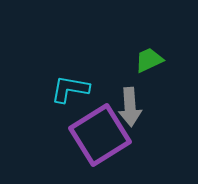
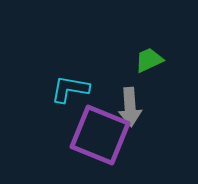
purple square: rotated 36 degrees counterclockwise
